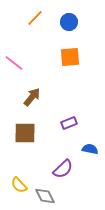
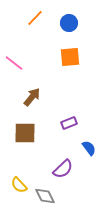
blue circle: moved 1 px down
blue semicircle: moved 1 px left, 1 px up; rotated 42 degrees clockwise
